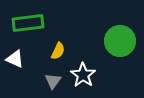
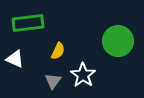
green circle: moved 2 px left
